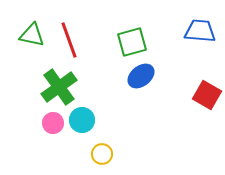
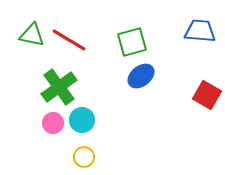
red line: rotated 39 degrees counterclockwise
yellow circle: moved 18 px left, 3 px down
